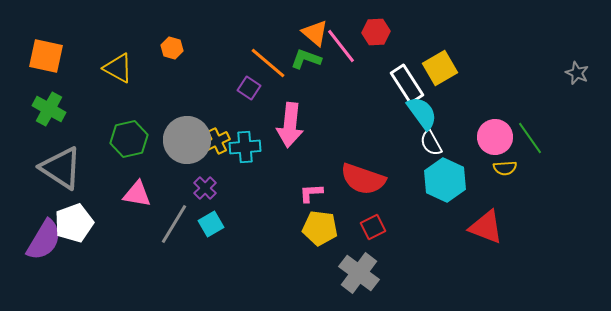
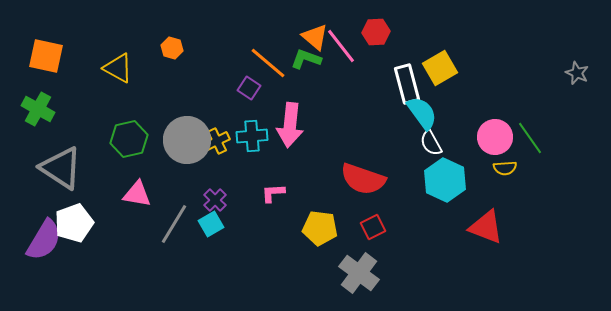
orange triangle: moved 4 px down
white rectangle: rotated 18 degrees clockwise
green cross: moved 11 px left
cyan cross: moved 7 px right, 11 px up
purple cross: moved 10 px right, 12 px down
pink L-shape: moved 38 px left
